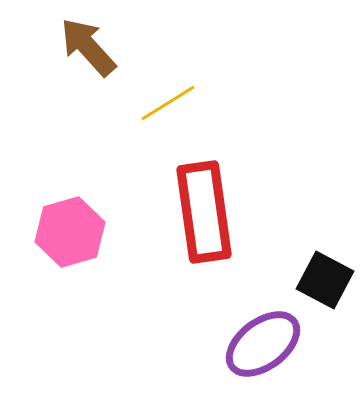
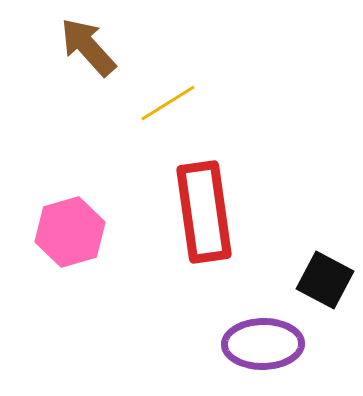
purple ellipse: rotated 36 degrees clockwise
